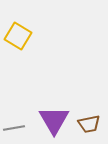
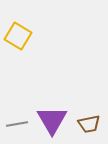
purple triangle: moved 2 px left
gray line: moved 3 px right, 4 px up
